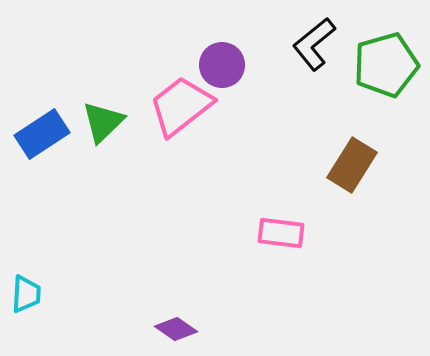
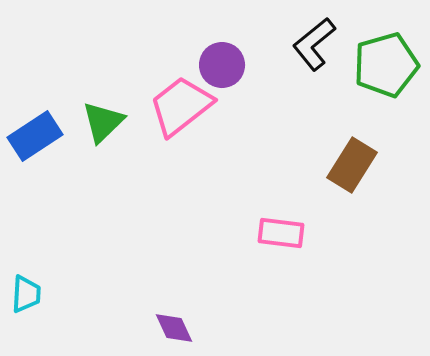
blue rectangle: moved 7 px left, 2 px down
purple diamond: moved 2 px left, 1 px up; rotated 30 degrees clockwise
